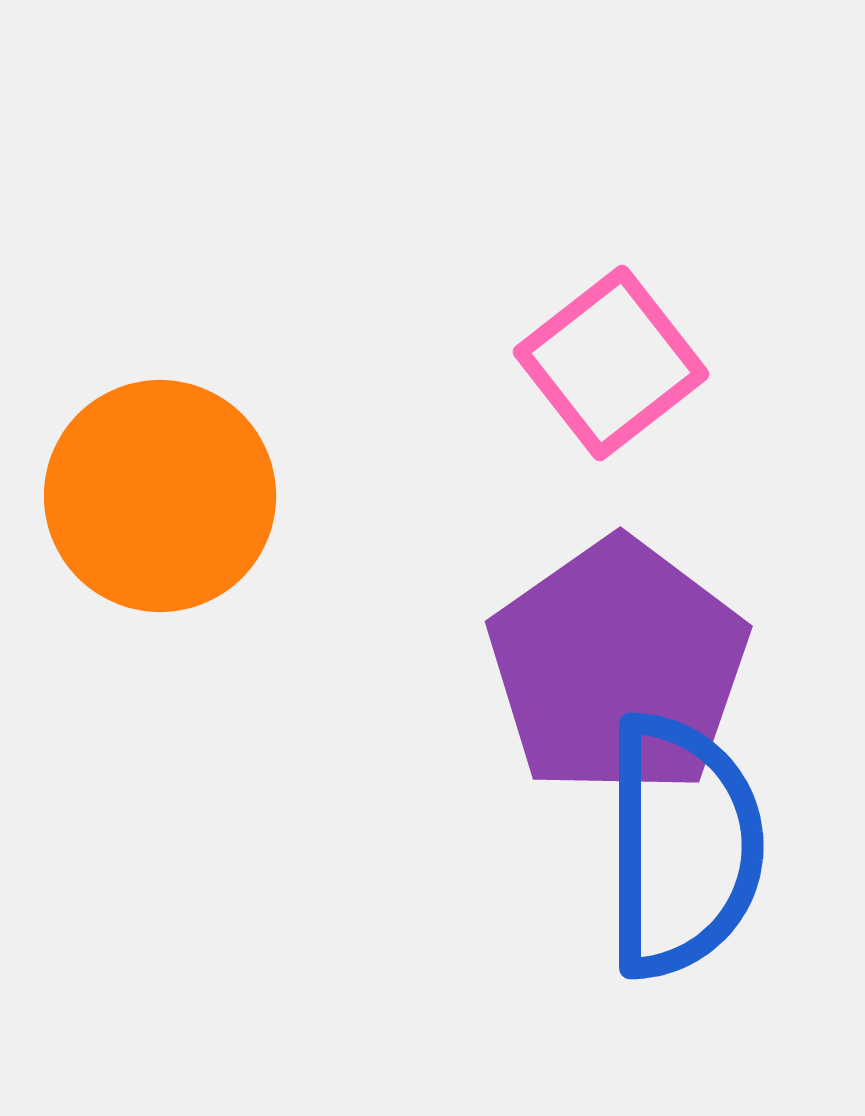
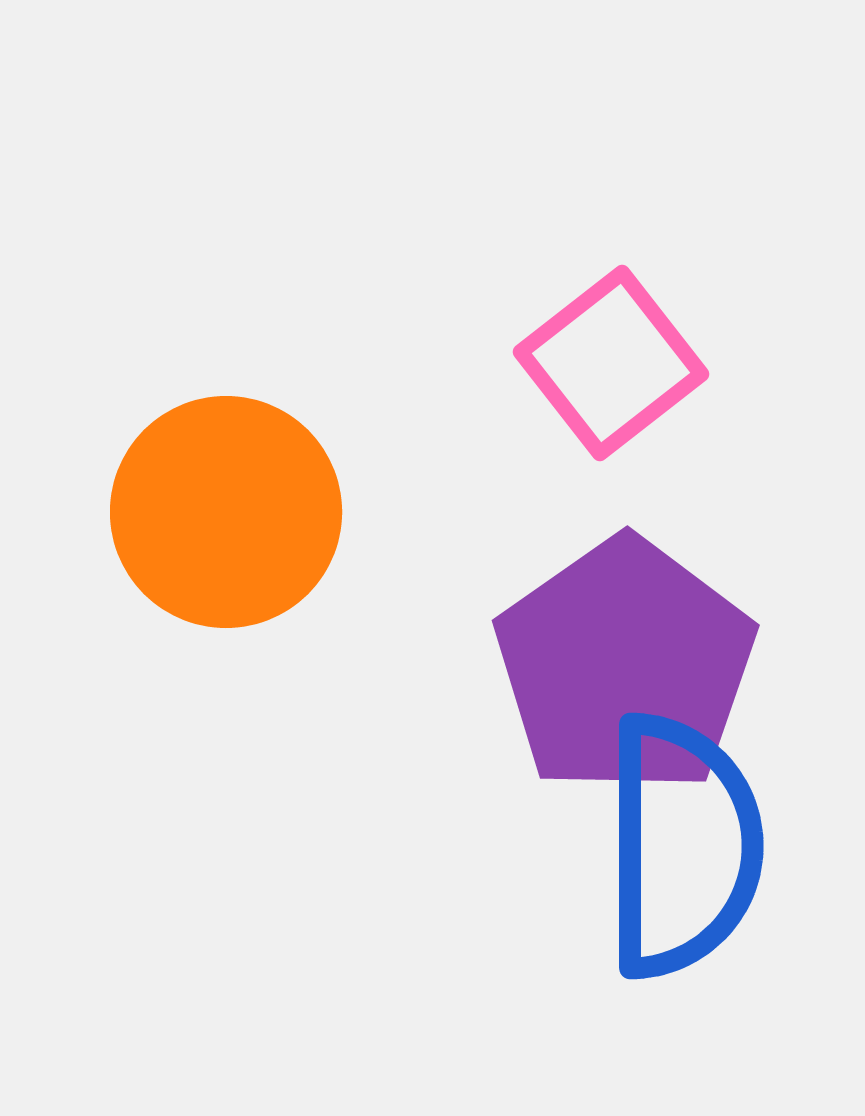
orange circle: moved 66 px right, 16 px down
purple pentagon: moved 7 px right, 1 px up
